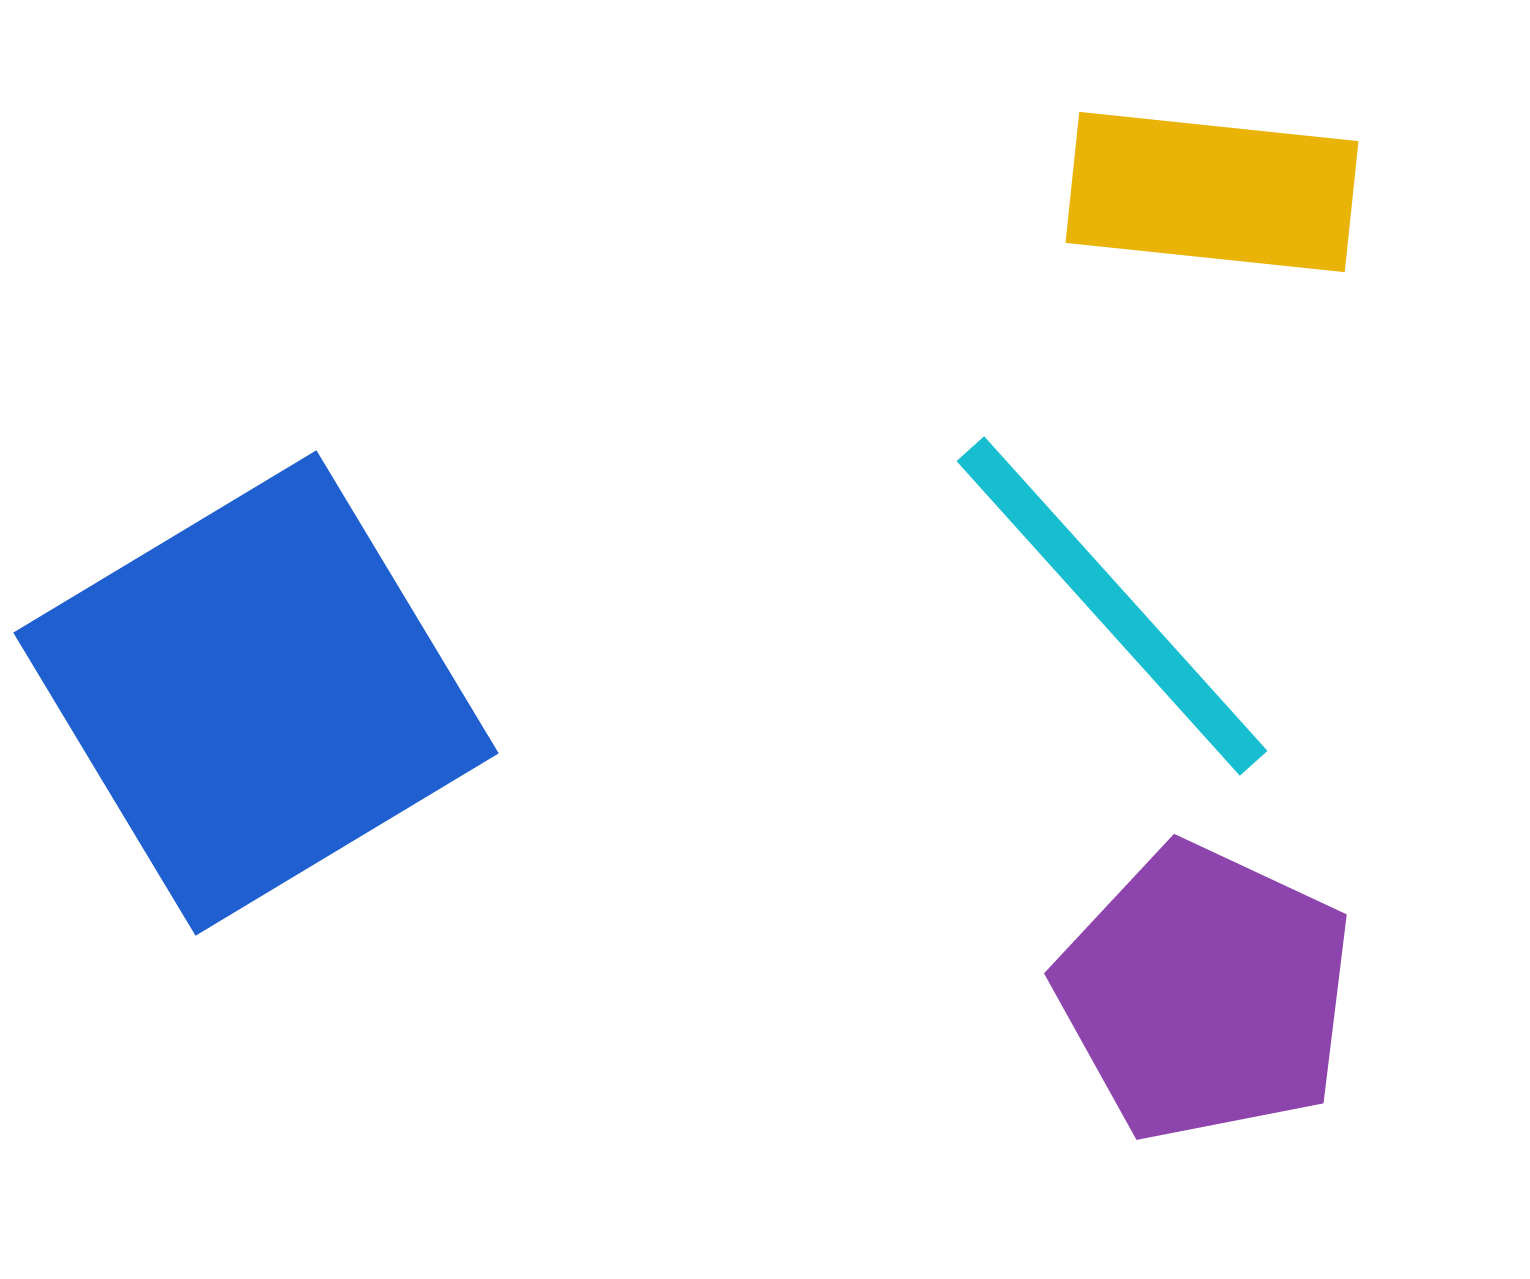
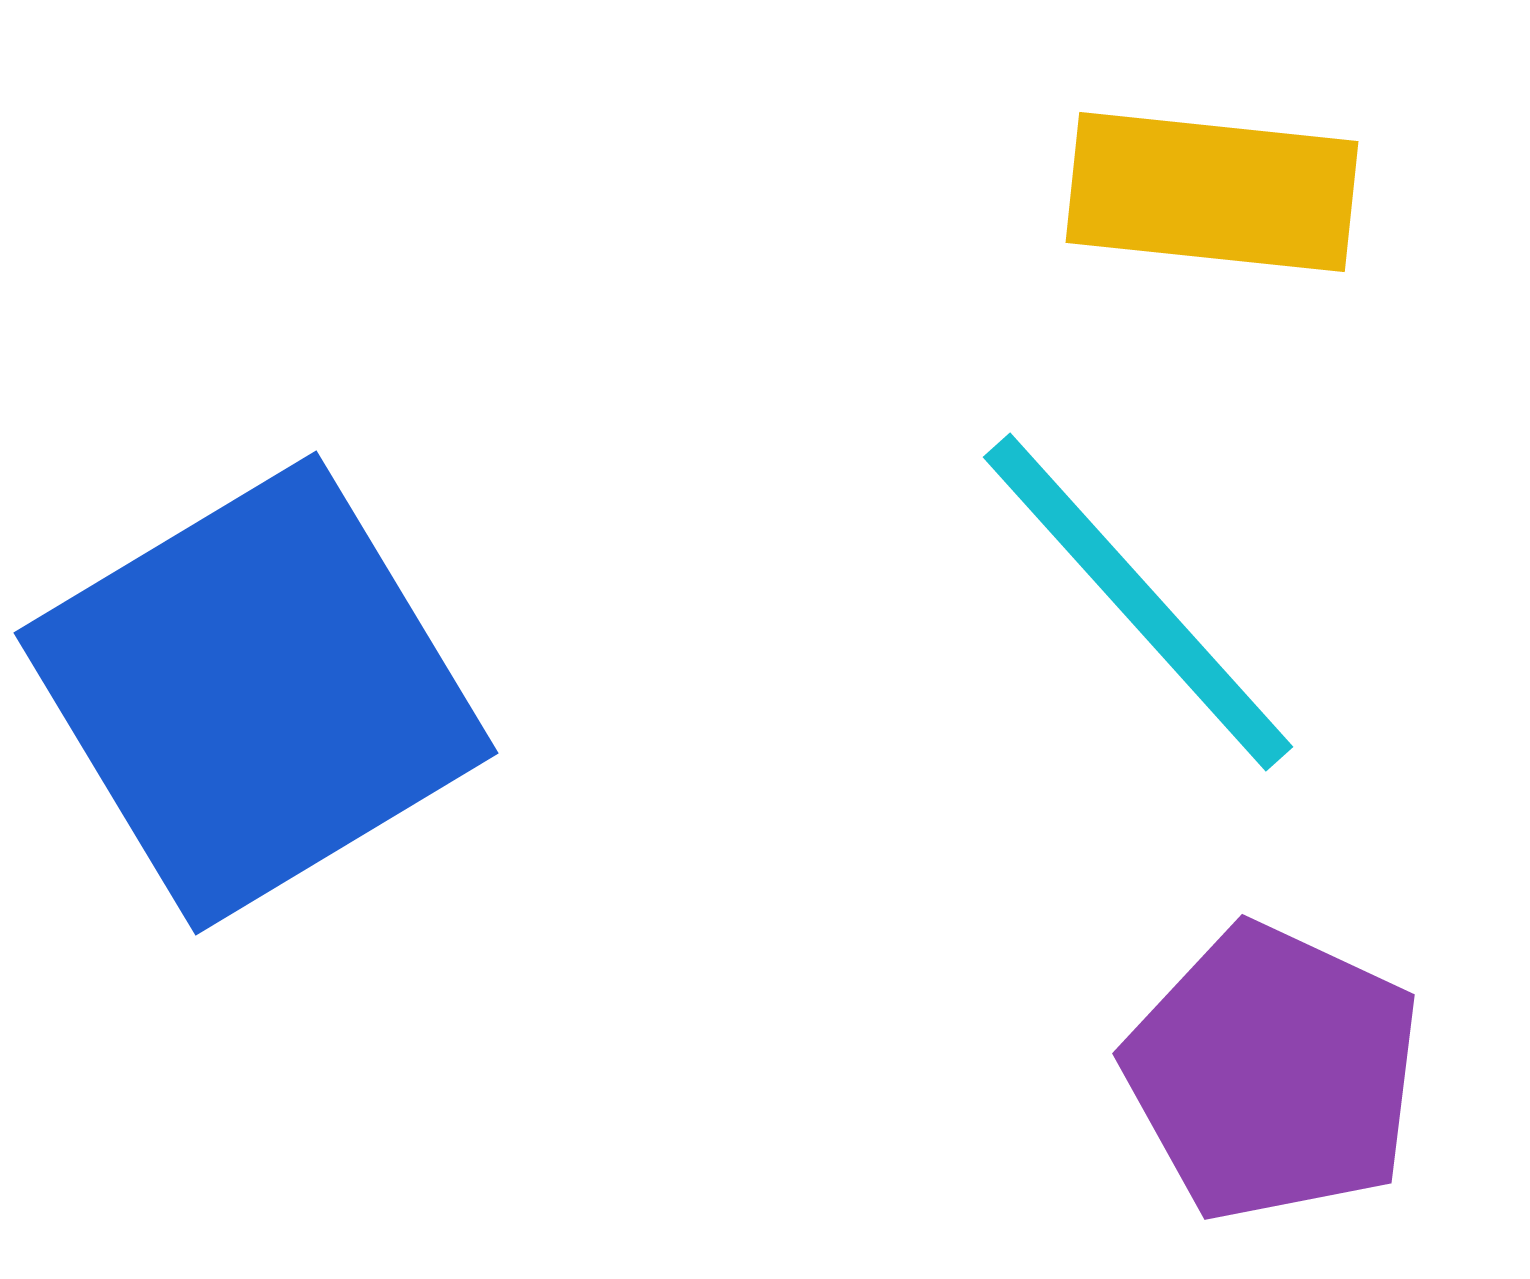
cyan line: moved 26 px right, 4 px up
purple pentagon: moved 68 px right, 80 px down
